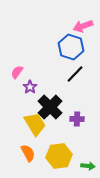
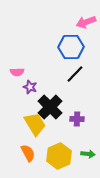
pink arrow: moved 3 px right, 4 px up
blue hexagon: rotated 20 degrees counterclockwise
pink semicircle: rotated 128 degrees counterclockwise
purple star: rotated 16 degrees counterclockwise
yellow hexagon: rotated 15 degrees counterclockwise
green arrow: moved 12 px up
